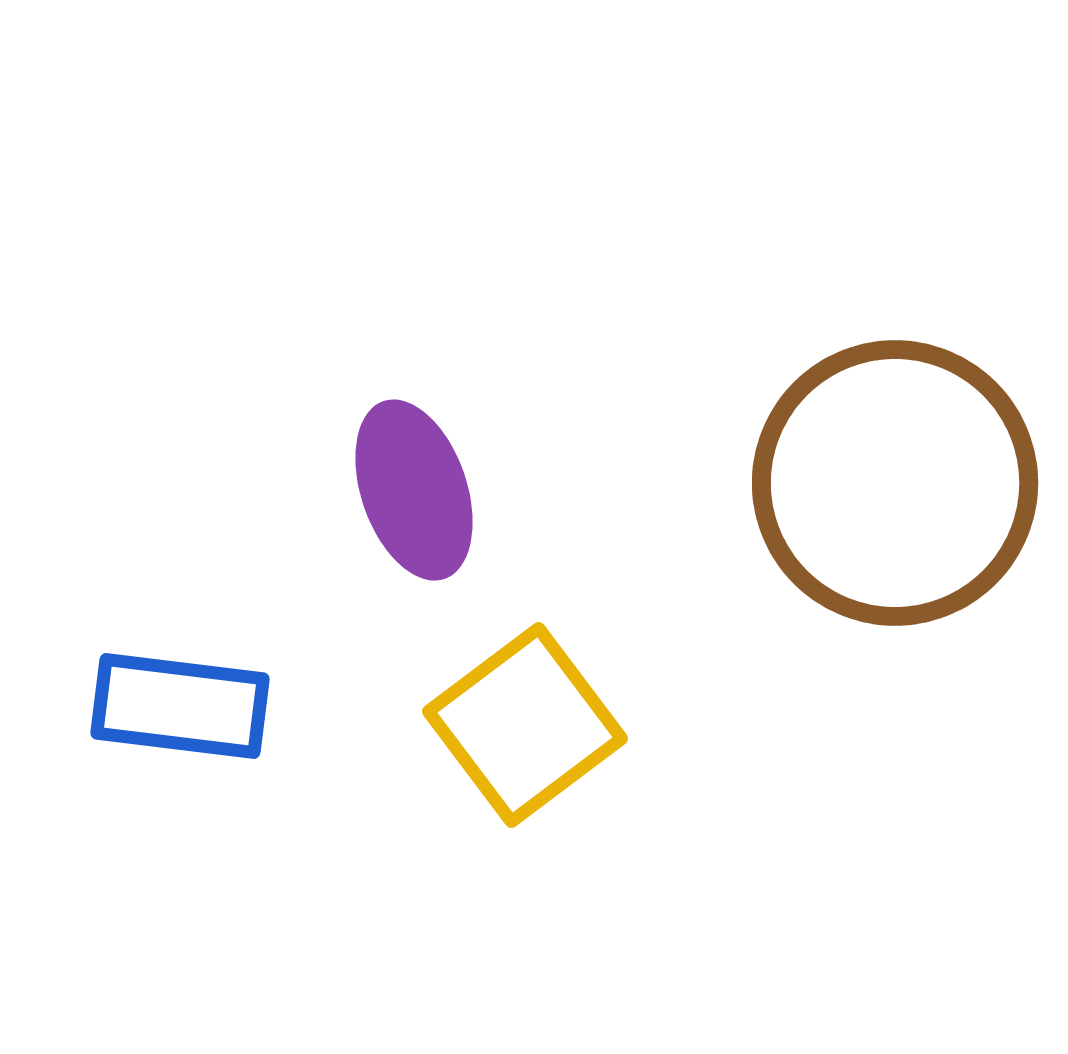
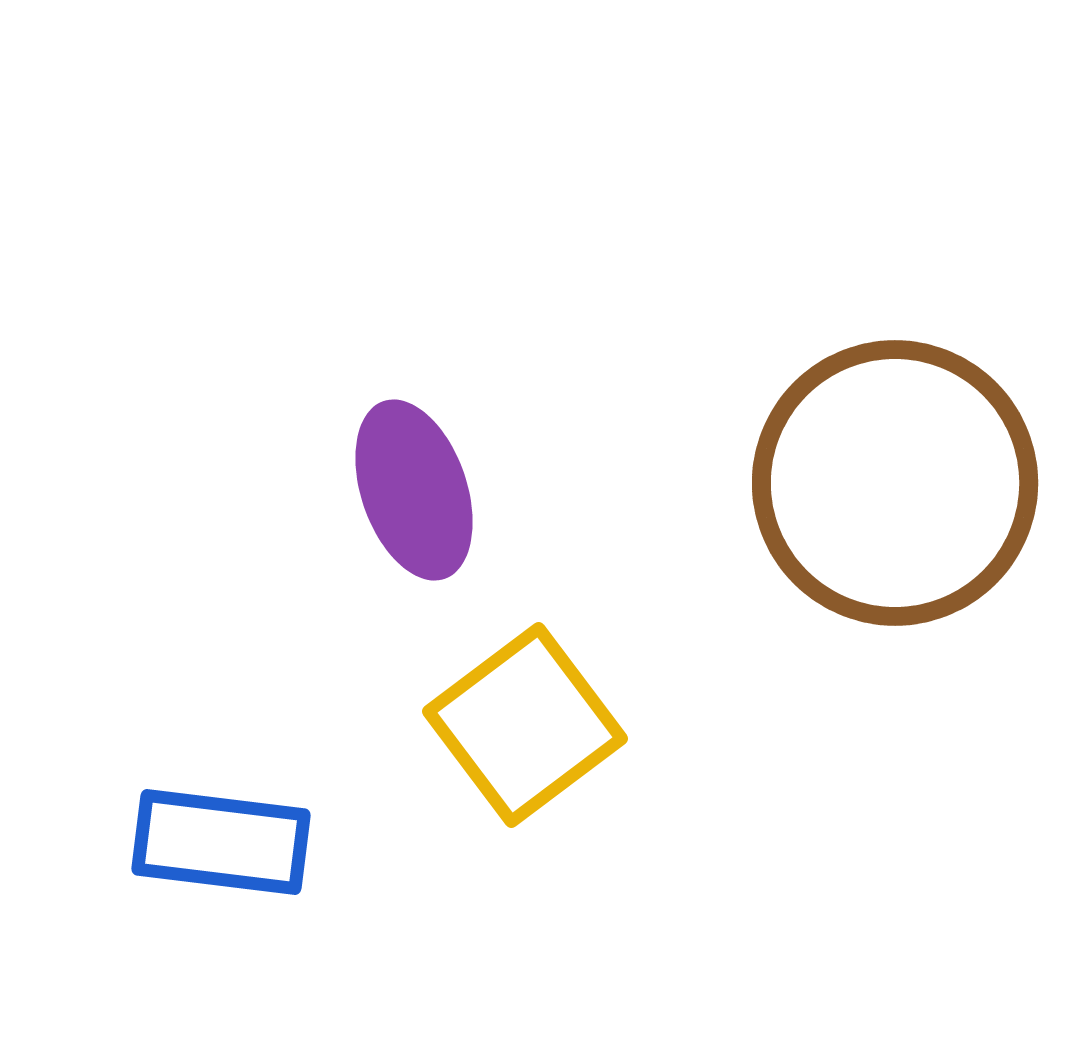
blue rectangle: moved 41 px right, 136 px down
